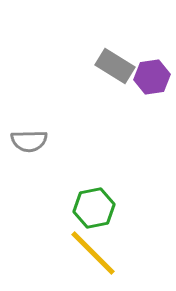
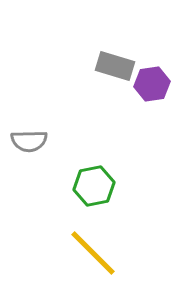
gray rectangle: rotated 15 degrees counterclockwise
purple hexagon: moved 7 px down
green hexagon: moved 22 px up
